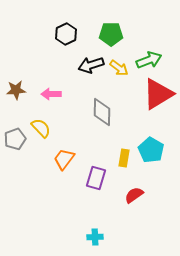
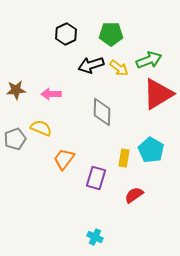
yellow semicircle: rotated 25 degrees counterclockwise
cyan cross: rotated 28 degrees clockwise
